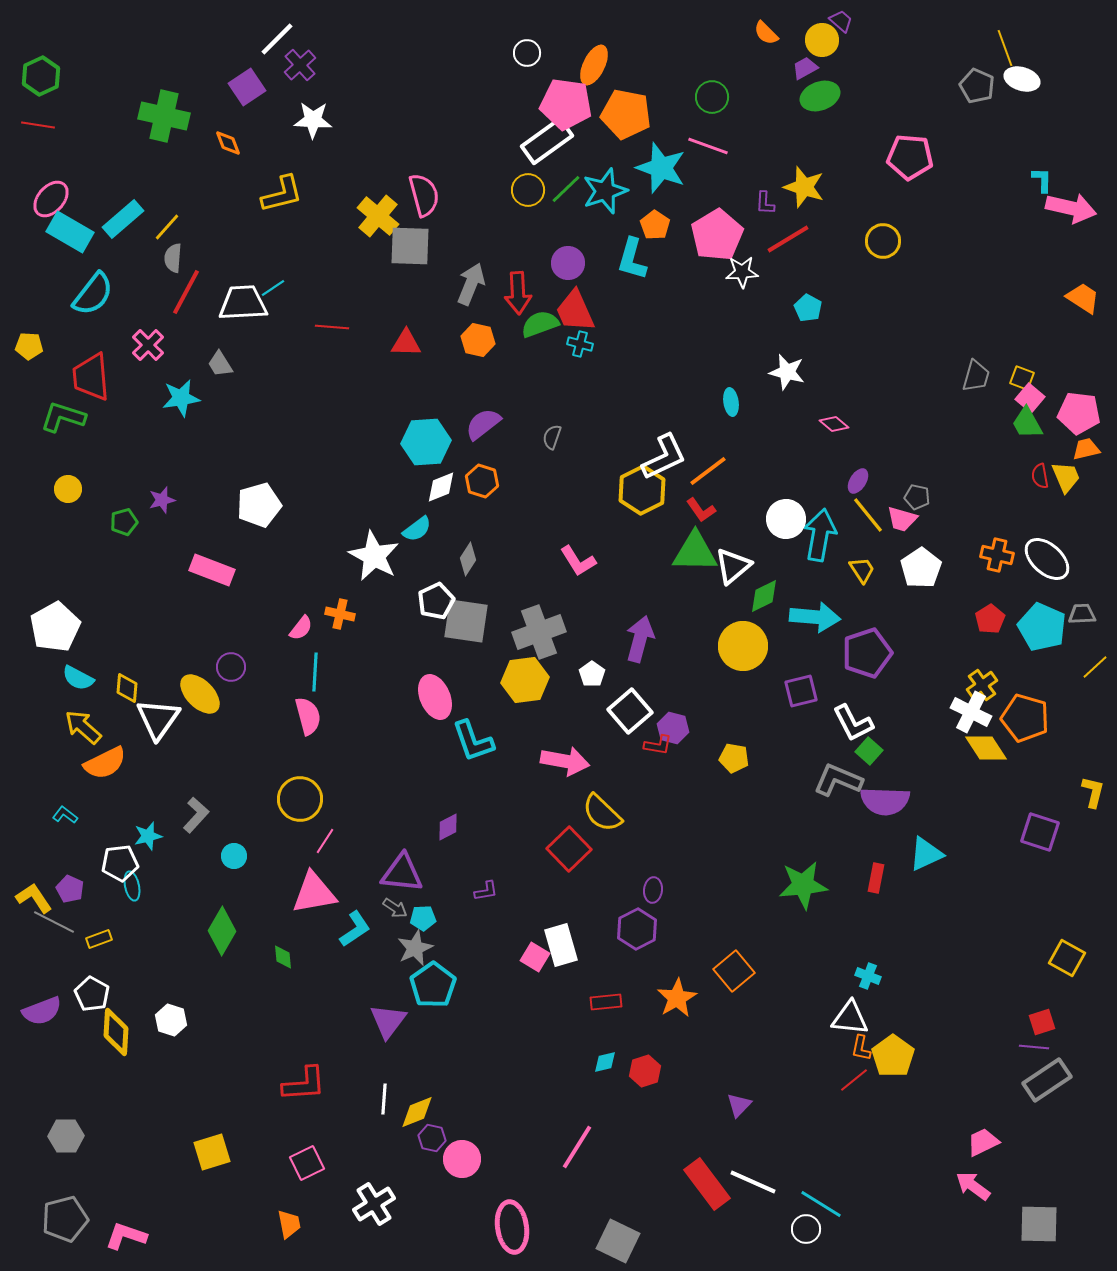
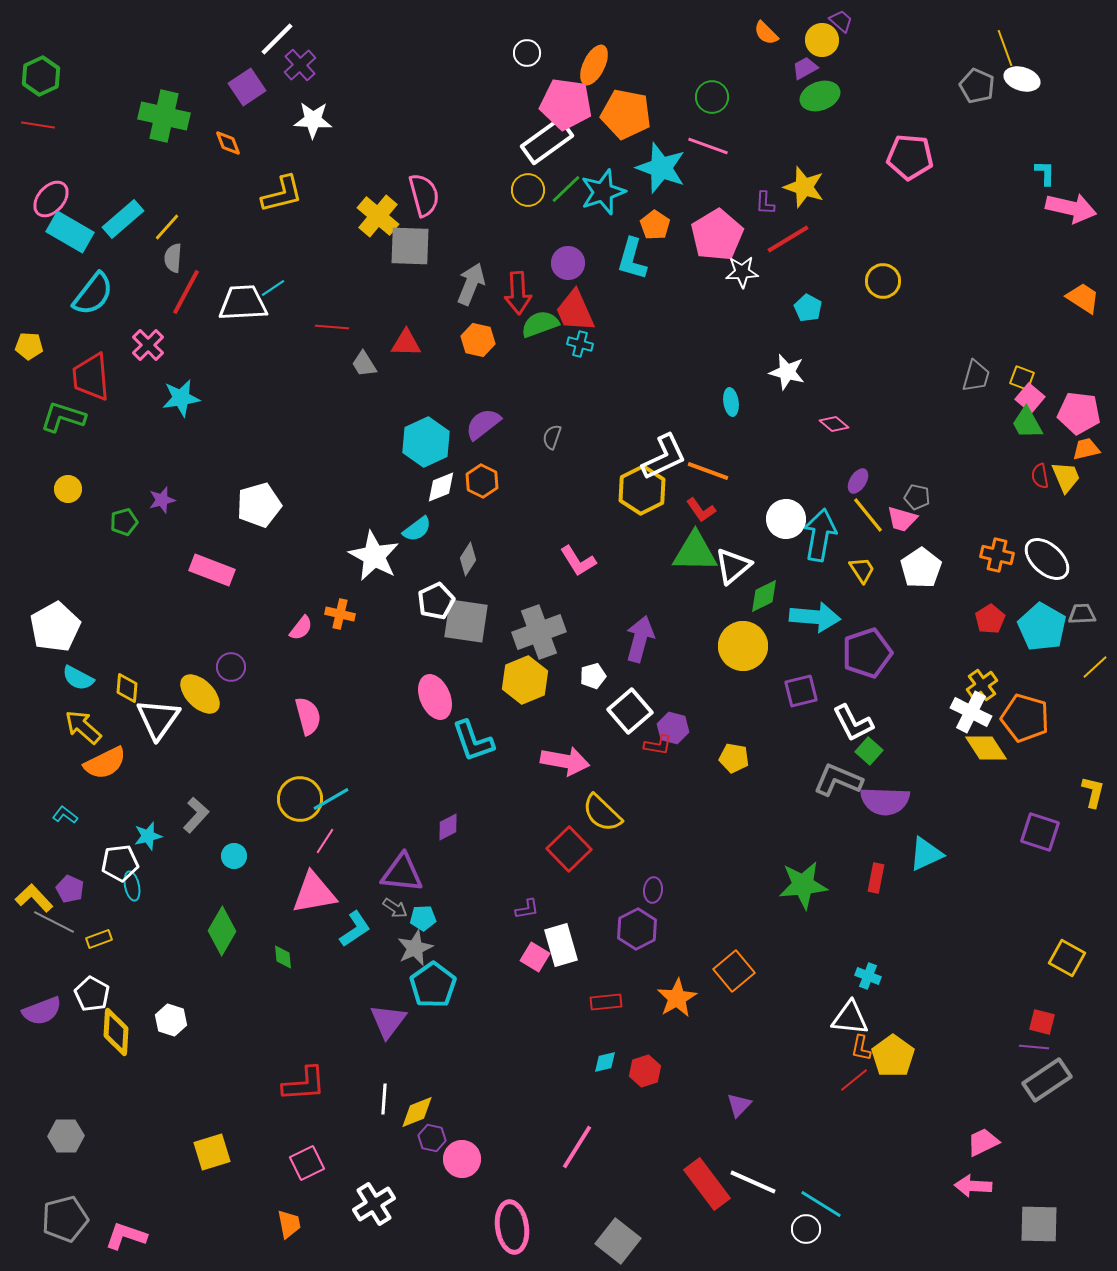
cyan L-shape at (1042, 180): moved 3 px right, 7 px up
cyan star at (605, 191): moved 2 px left, 1 px down
yellow circle at (883, 241): moved 40 px down
gray trapezoid at (220, 364): moved 144 px right
cyan hexagon at (426, 442): rotated 21 degrees counterclockwise
orange line at (708, 471): rotated 57 degrees clockwise
orange hexagon at (482, 481): rotated 8 degrees clockwise
cyan pentagon at (1042, 627): rotated 6 degrees clockwise
cyan line at (315, 672): moved 16 px right, 127 px down; rotated 57 degrees clockwise
white pentagon at (592, 674): moved 1 px right, 2 px down; rotated 20 degrees clockwise
yellow hexagon at (525, 680): rotated 15 degrees counterclockwise
purple L-shape at (486, 891): moved 41 px right, 18 px down
yellow L-shape at (34, 898): rotated 9 degrees counterclockwise
red square at (1042, 1022): rotated 32 degrees clockwise
pink arrow at (973, 1186): rotated 33 degrees counterclockwise
gray square at (618, 1241): rotated 12 degrees clockwise
